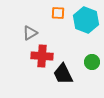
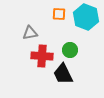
orange square: moved 1 px right, 1 px down
cyan hexagon: moved 3 px up
gray triangle: rotated 21 degrees clockwise
green circle: moved 22 px left, 12 px up
